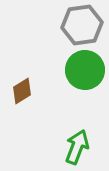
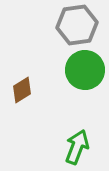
gray hexagon: moved 5 px left
brown diamond: moved 1 px up
